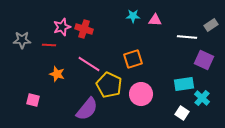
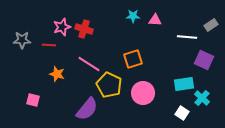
pink circle: moved 2 px right, 1 px up
